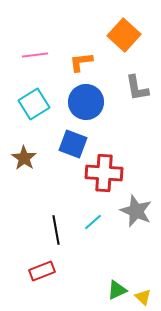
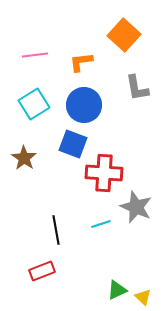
blue circle: moved 2 px left, 3 px down
gray star: moved 4 px up
cyan line: moved 8 px right, 2 px down; rotated 24 degrees clockwise
